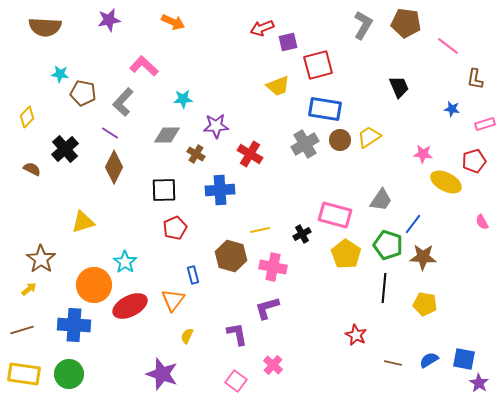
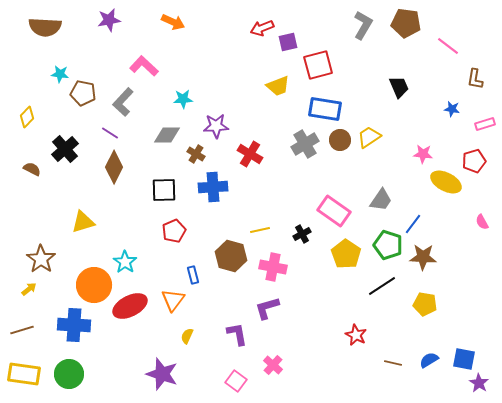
blue cross at (220, 190): moved 7 px left, 3 px up
pink rectangle at (335, 215): moved 1 px left, 4 px up; rotated 20 degrees clockwise
red pentagon at (175, 228): moved 1 px left, 3 px down
black line at (384, 288): moved 2 px left, 2 px up; rotated 52 degrees clockwise
